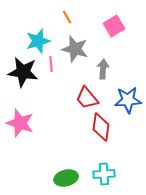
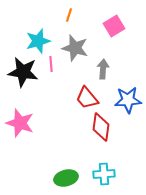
orange line: moved 2 px right, 2 px up; rotated 48 degrees clockwise
gray star: moved 1 px up
